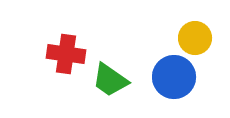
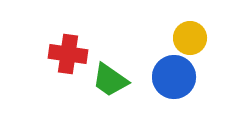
yellow circle: moved 5 px left
red cross: moved 2 px right
